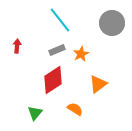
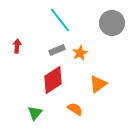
orange star: moved 1 px left, 1 px up
